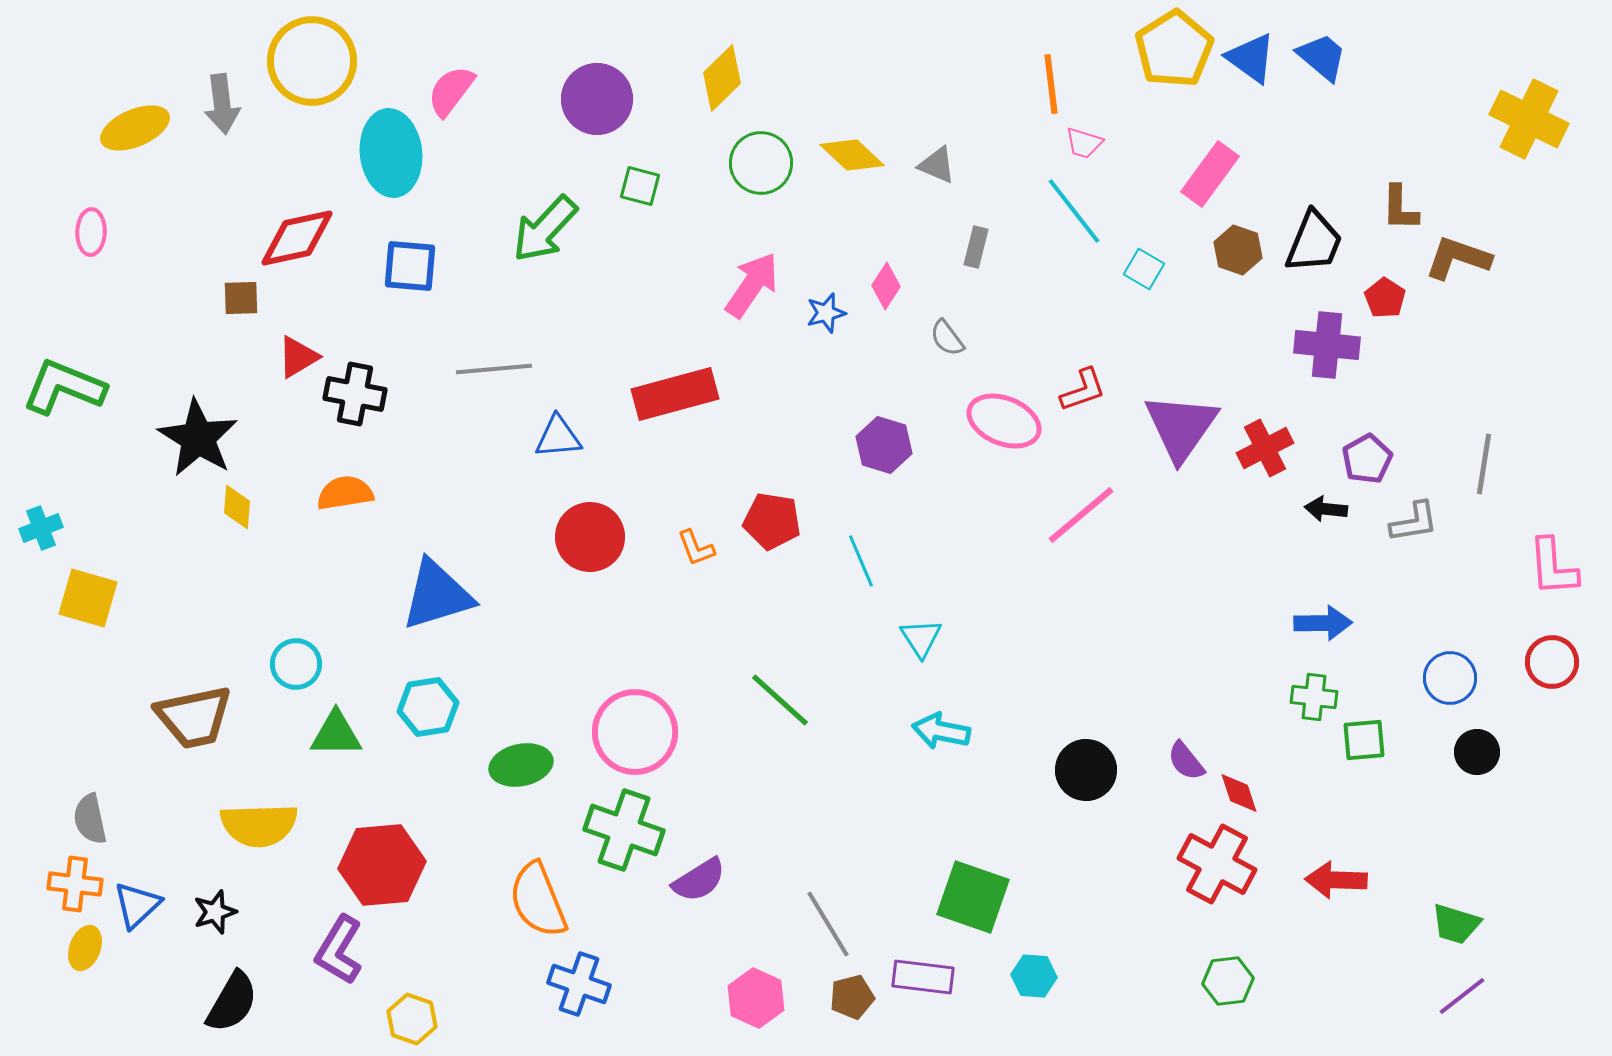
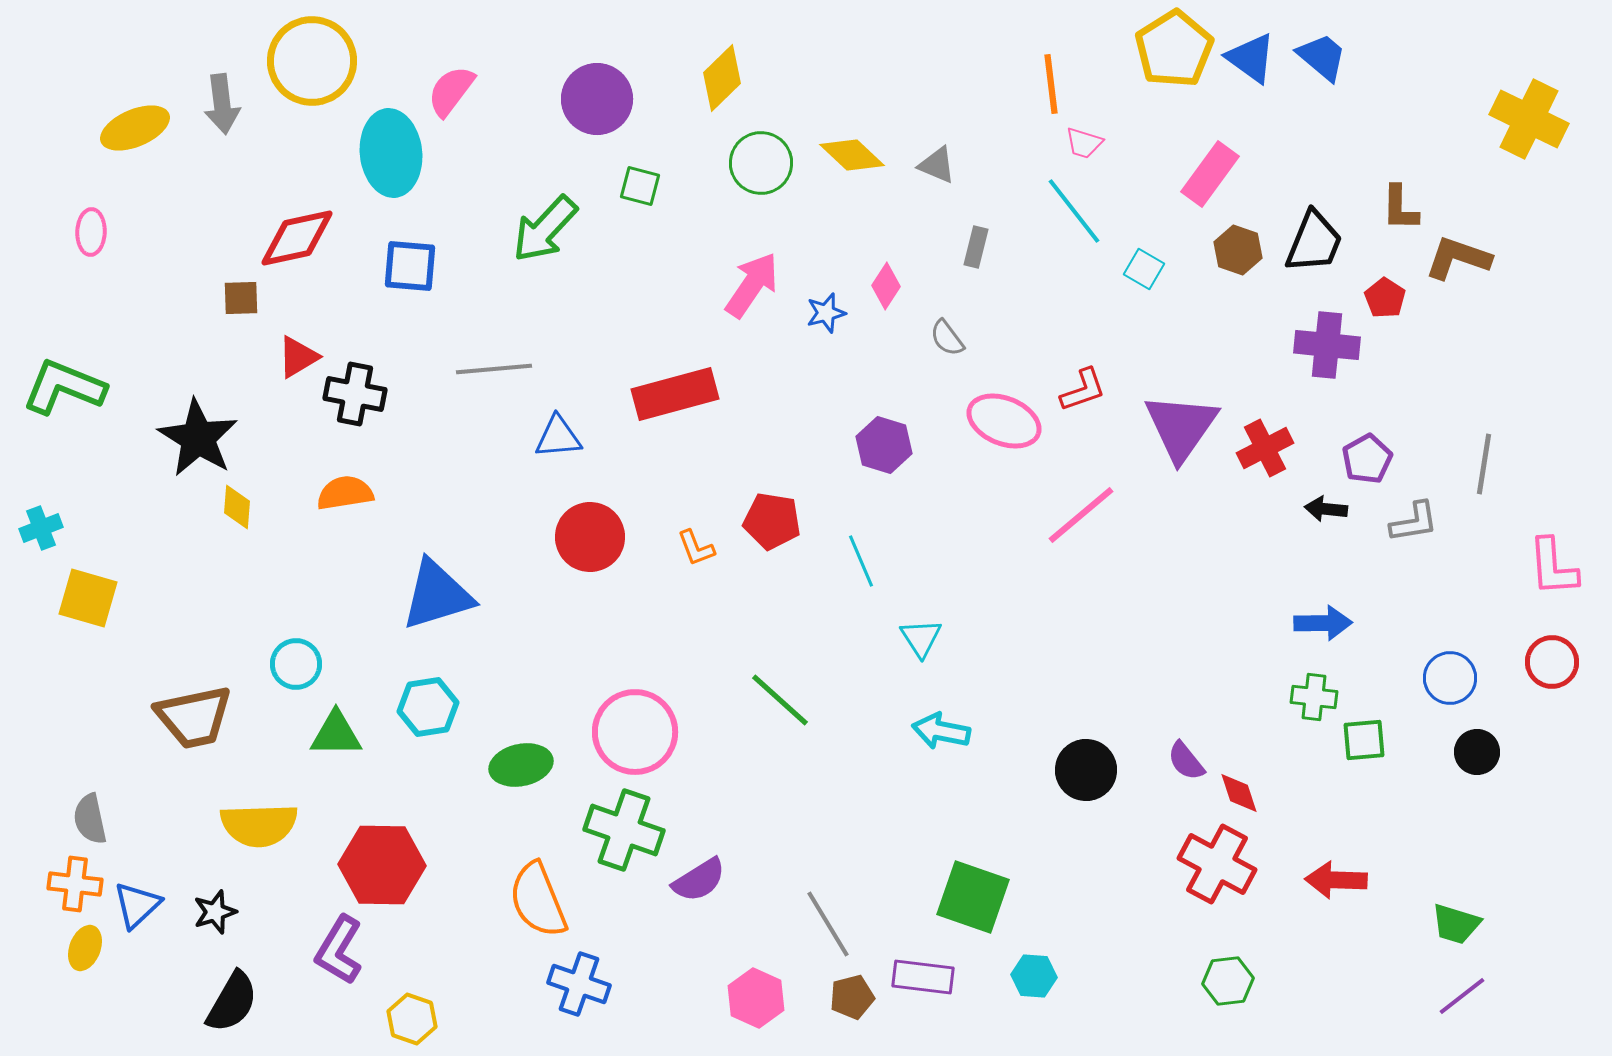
red hexagon at (382, 865): rotated 6 degrees clockwise
